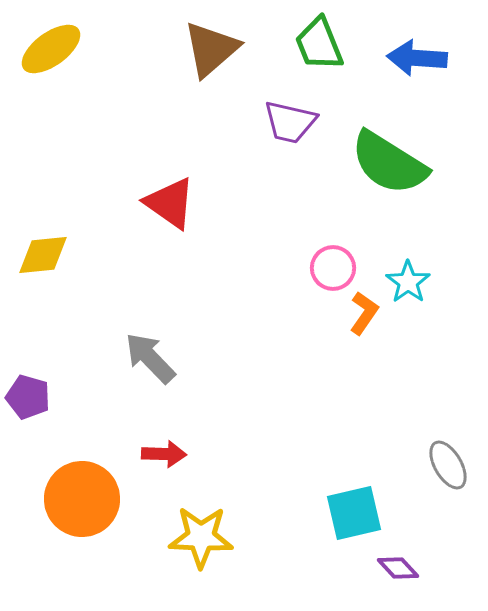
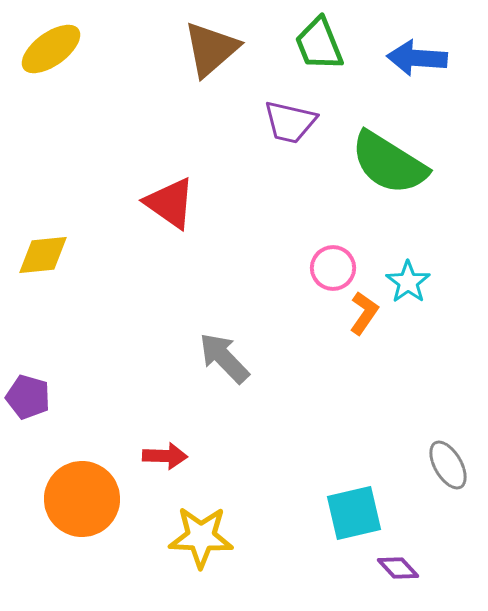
gray arrow: moved 74 px right
red arrow: moved 1 px right, 2 px down
